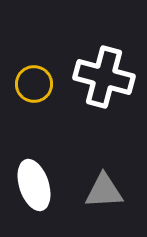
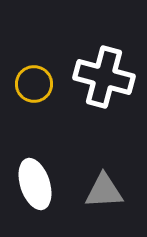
white ellipse: moved 1 px right, 1 px up
